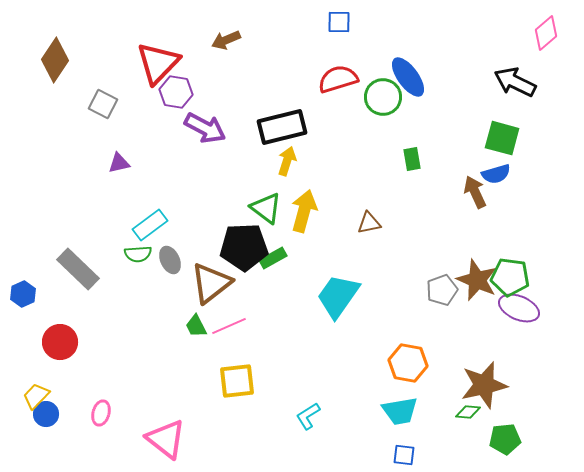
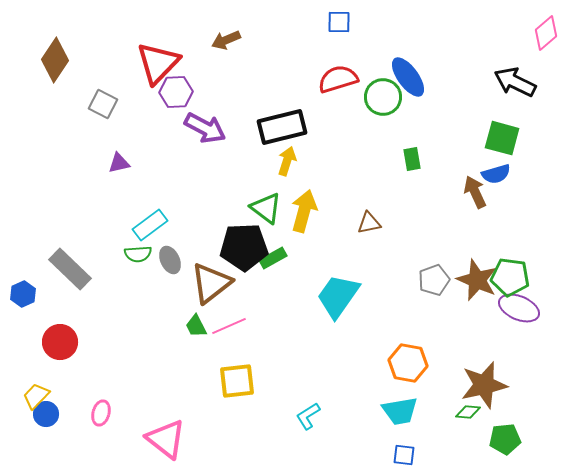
purple hexagon at (176, 92): rotated 12 degrees counterclockwise
gray rectangle at (78, 269): moved 8 px left
gray pentagon at (442, 290): moved 8 px left, 10 px up
